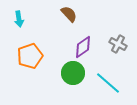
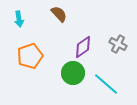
brown semicircle: moved 10 px left
cyan line: moved 2 px left, 1 px down
